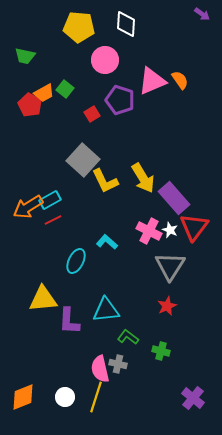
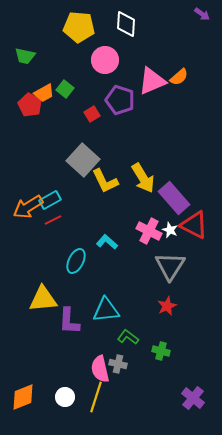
orange semicircle: moved 1 px left, 3 px up; rotated 84 degrees clockwise
red triangle: moved 2 px up; rotated 40 degrees counterclockwise
